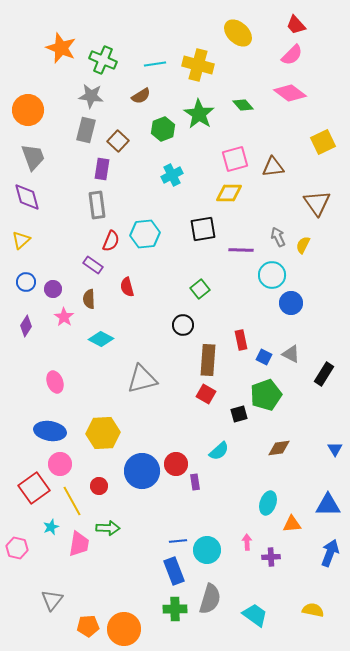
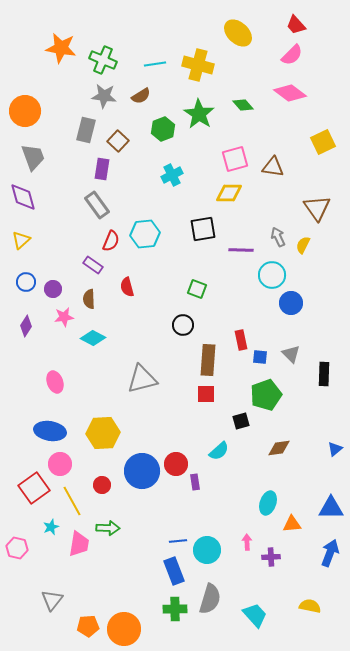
orange star at (61, 48): rotated 12 degrees counterclockwise
gray star at (91, 96): moved 13 px right
orange circle at (28, 110): moved 3 px left, 1 px down
brown triangle at (273, 167): rotated 15 degrees clockwise
purple diamond at (27, 197): moved 4 px left
brown triangle at (317, 203): moved 5 px down
gray rectangle at (97, 205): rotated 28 degrees counterclockwise
green square at (200, 289): moved 3 px left; rotated 30 degrees counterclockwise
pink star at (64, 317): rotated 30 degrees clockwise
cyan diamond at (101, 339): moved 8 px left, 1 px up
gray triangle at (291, 354): rotated 18 degrees clockwise
blue square at (264, 357): moved 4 px left; rotated 21 degrees counterclockwise
black rectangle at (324, 374): rotated 30 degrees counterclockwise
red square at (206, 394): rotated 30 degrees counterclockwise
black square at (239, 414): moved 2 px right, 7 px down
blue triangle at (335, 449): rotated 21 degrees clockwise
red circle at (99, 486): moved 3 px right, 1 px up
blue triangle at (328, 505): moved 3 px right, 3 px down
yellow semicircle at (313, 610): moved 3 px left, 4 px up
cyan trapezoid at (255, 615): rotated 12 degrees clockwise
